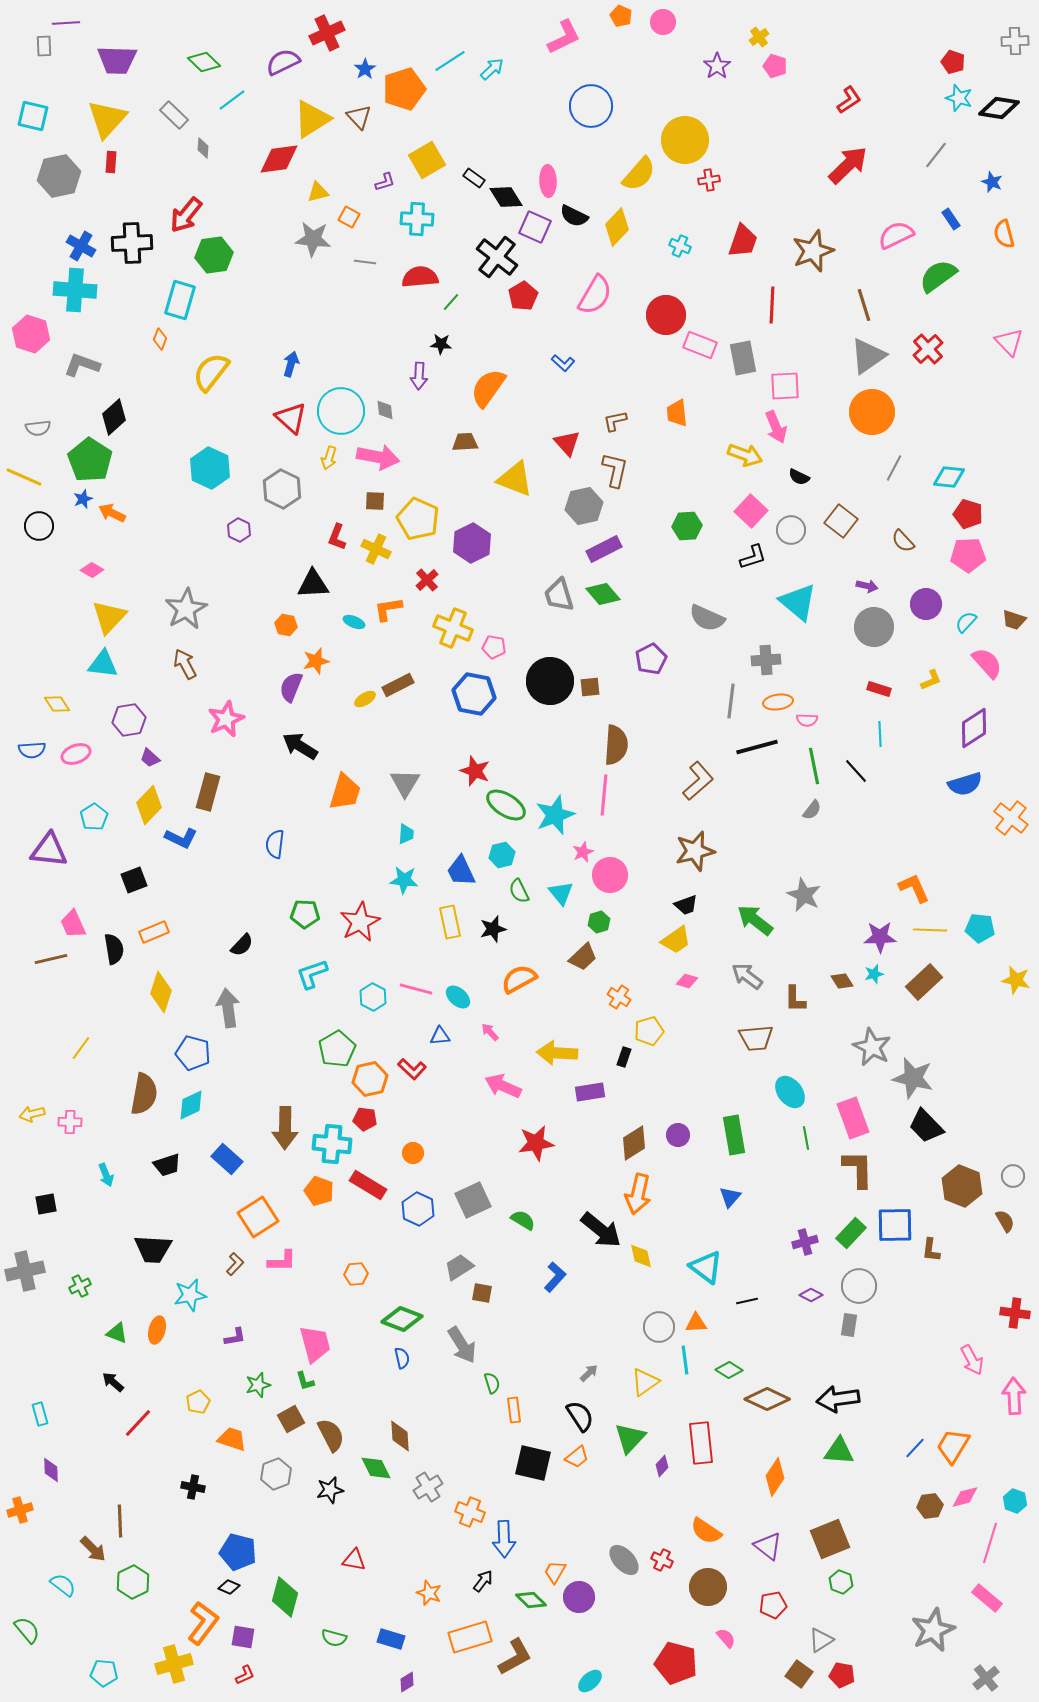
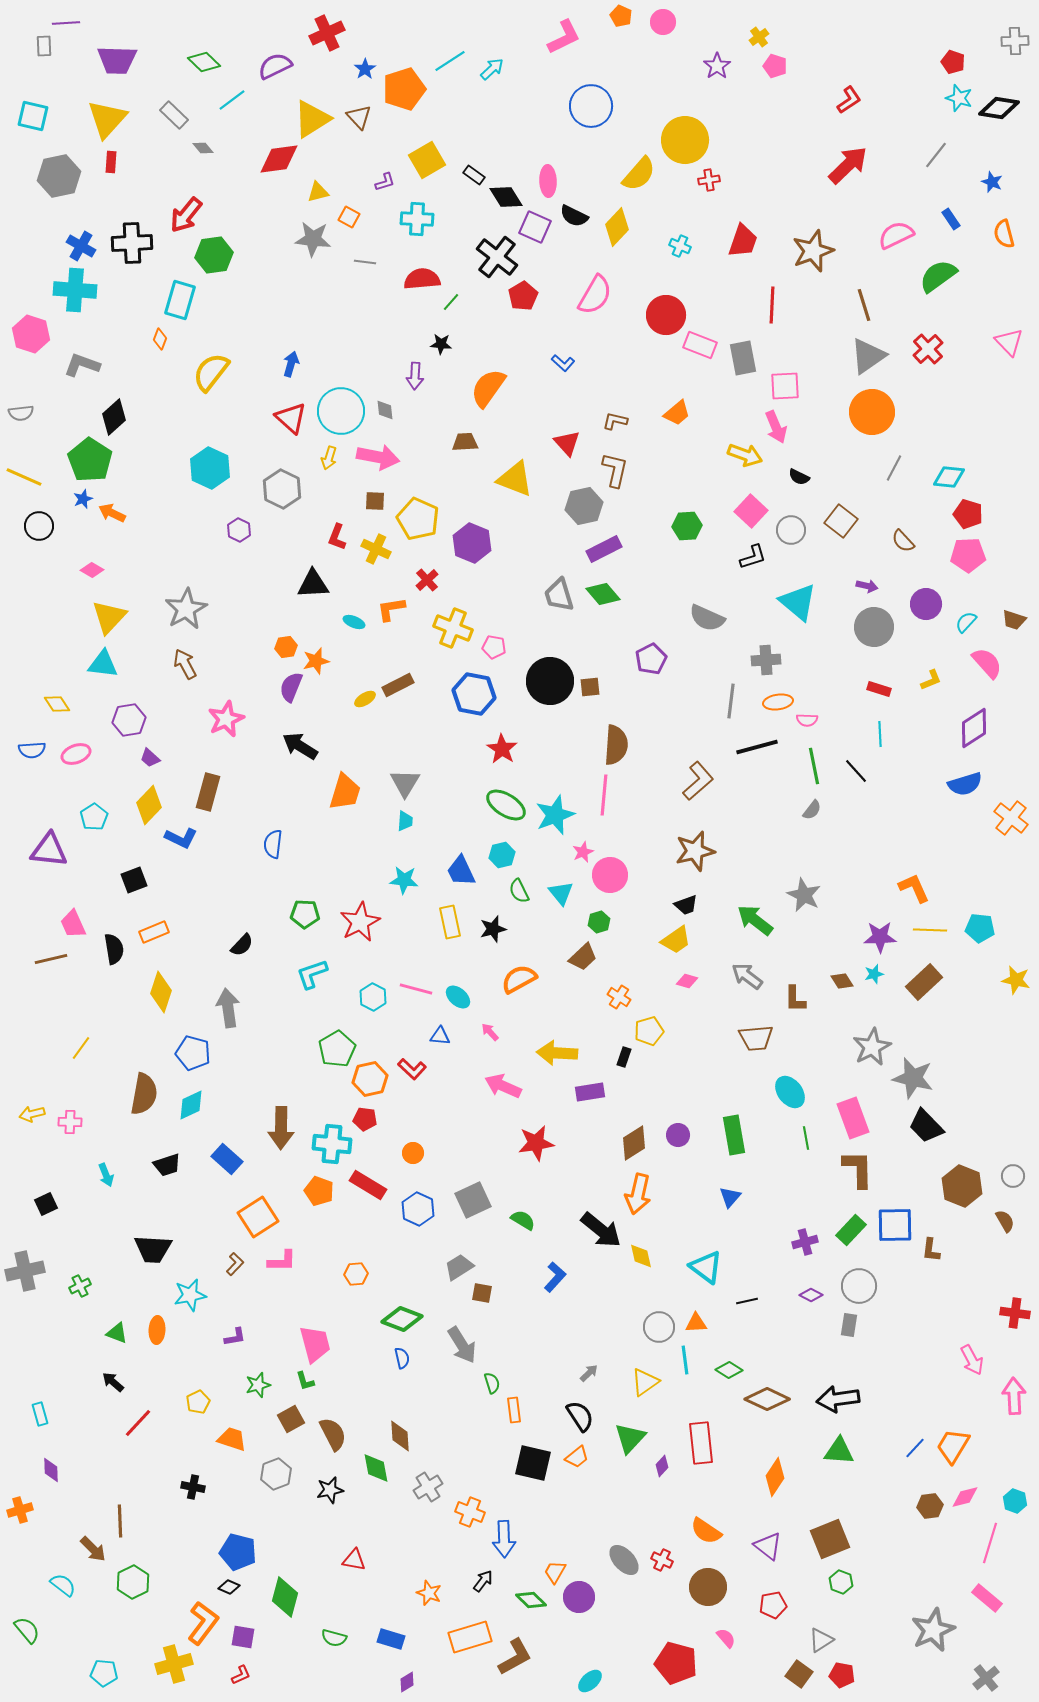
purple semicircle at (283, 62): moved 8 px left, 4 px down
gray diamond at (203, 148): rotated 45 degrees counterclockwise
black rectangle at (474, 178): moved 3 px up
red semicircle at (420, 277): moved 2 px right, 2 px down
purple arrow at (419, 376): moved 4 px left
orange trapezoid at (677, 413): rotated 124 degrees counterclockwise
brown L-shape at (615, 421): rotated 25 degrees clockwise
gray semicircle at (38, 428): moved 17 px left, 15 px up
purple hexagon at (472, 543): rotated 12 degrees counterclockwise
orange L-shape at (388, 609): moved 3 px right
orange hexagon at (286, 625): moved 22 px down; rotated 20 degrees counterclockwise
red star at (475, 771): moved 27 px right, 22 px up; rotated 12 degrees clockwise
cyan trapezoid at (406, 834): moved 1 px left, 13 px up
blue semicircle at (275, 844): moved 2 px left
blue triangle at (440, 1036): rotated 10 degrees clockwise
gray star at (872, 1047): rotated 18 degrees clockwise
brown arrow at (285, 1128): moved 4 px left
black square at (46, 1204): rotated 15 degrees counterclockwise
green rectangle at (851, 1233): moved 3 px up
orange ellipse at (157, 1330): rotated 12 degrees counterclockwise
brown semicircle at (331, 1435): moved 2 px right, 1 px up
green diamond at (376, 1468): rotated 16 degrees clockwise
red L-shape at (245, 1675): moved 4 px left
